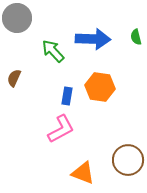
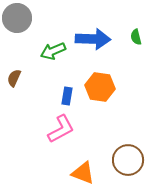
green arrow: rotated 70 degrees counterclockwise
